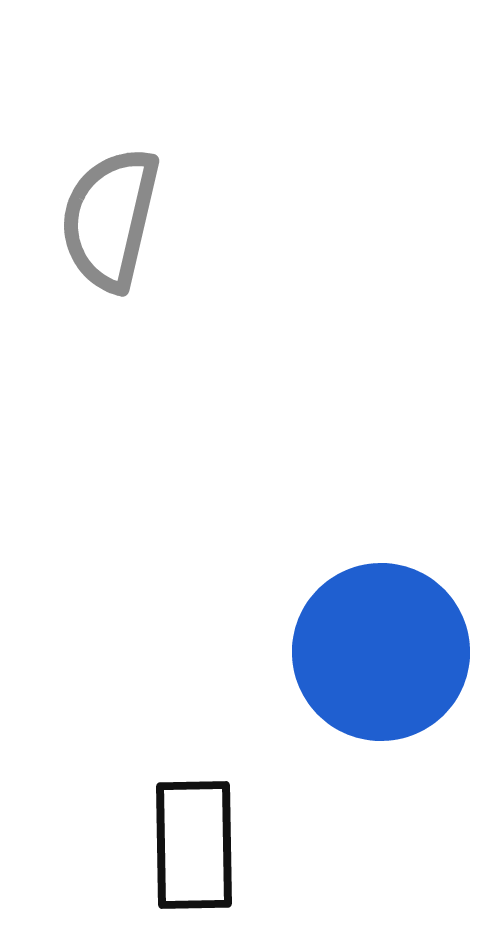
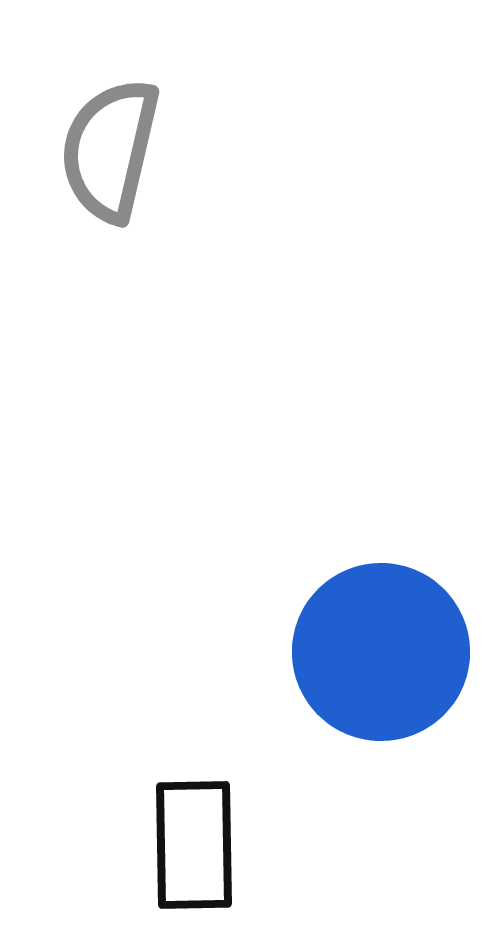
gray semicircle: moved 69 px up
